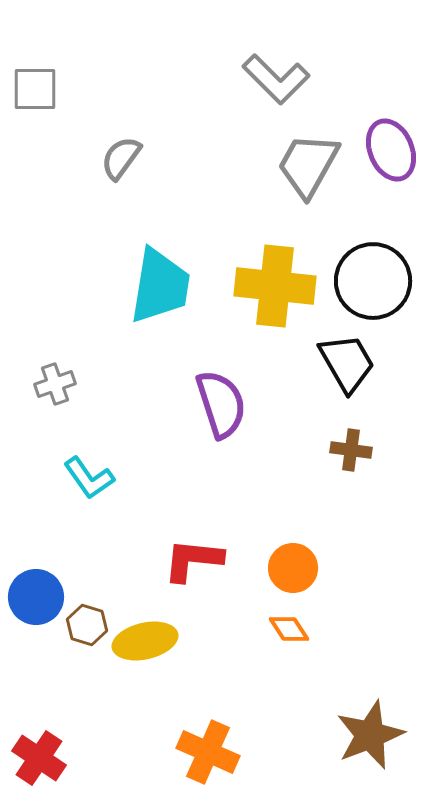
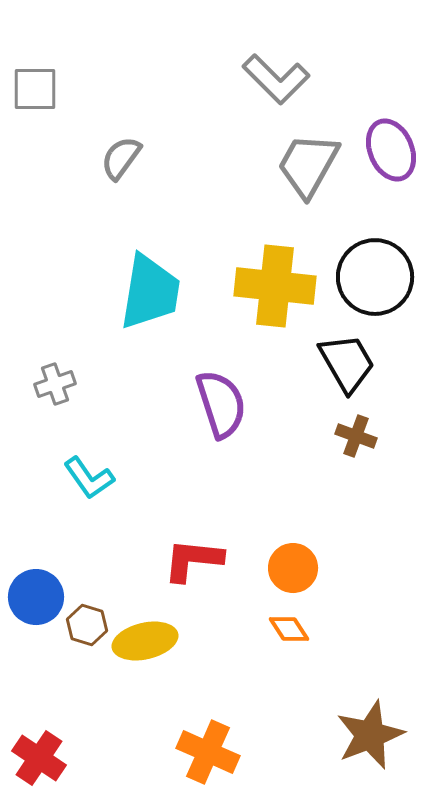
black circle: moved 2 px right, 4 px up
cyan trapezoid: moved 10 px left, 6 px down
brown cross: moved 5 px right, 14 px up; rotated 12 degrees clockwise
